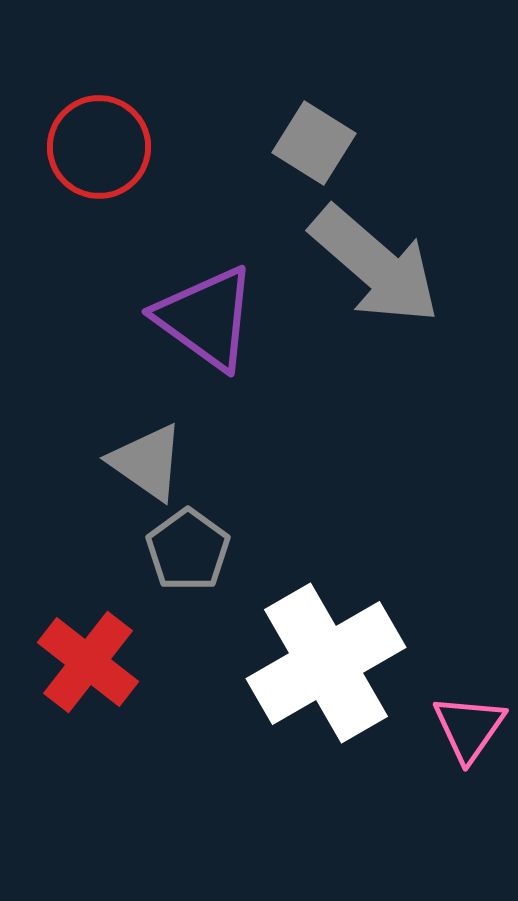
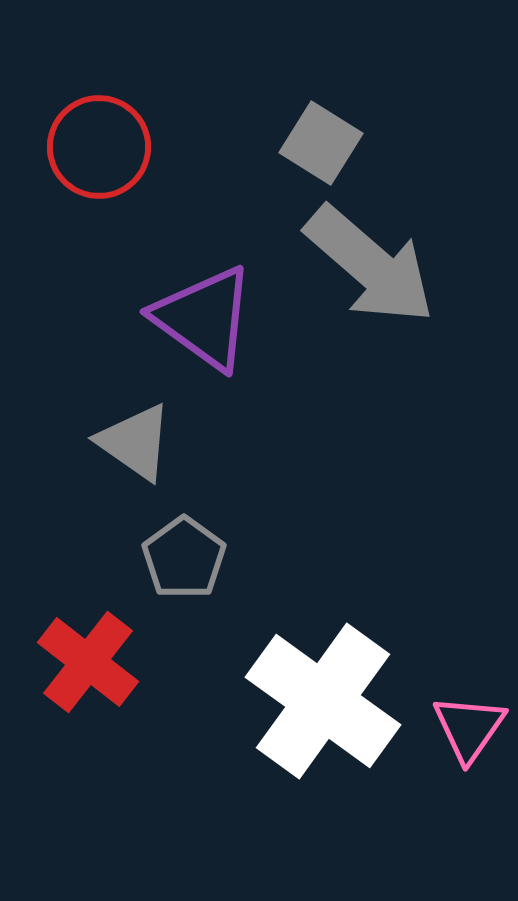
gray square: moved 7 px right
gray arrow: moved 5 px left
purple triangle: moved 2 px left
gray triangle: moved 12 px left, 20 px up
gray pentagon: moved 4 px left, 8 px down
white cross: moved 3 px left, 38 px down; rotated 24 degrees counterclockwise
